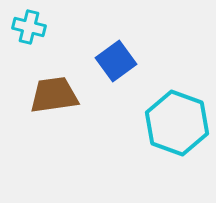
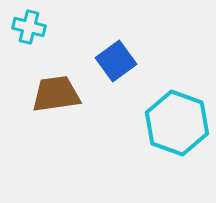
brown trapezoid: moved 2 px right, 1 px up
